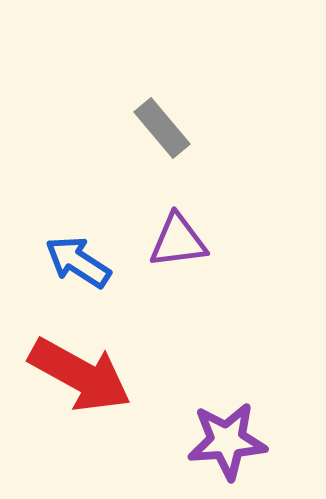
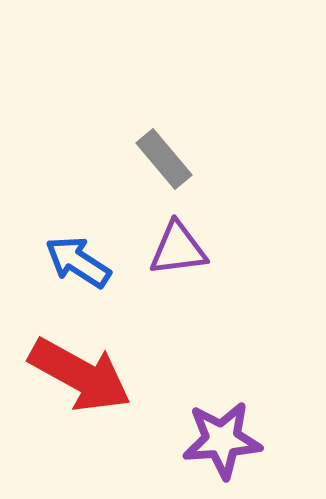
gray rectangle: moved 2 px right, 31 px down
purple triangle: moved 8 px down
purple star: moved 5 px left, 1 px up
